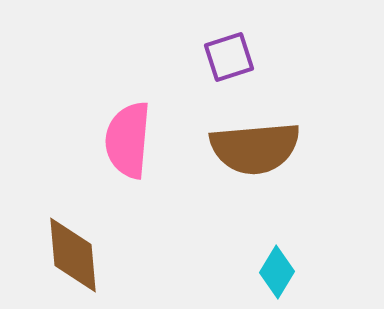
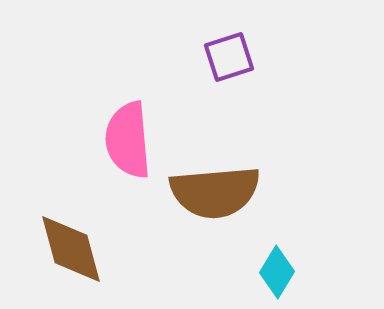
pink semicircle: rotated 10 degrees counterclockwise
brown semicircle: moved 40 px left, 44 px down
brown diamond: moved 2 px left, 6 px up; rotated 10 degrees counterclockwise
